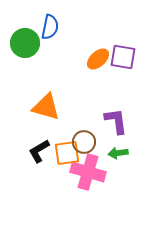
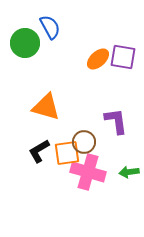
blue semicircle: rotated 40 degrees counterclockwise
green arrow: moved 11 px right, 19 px down
